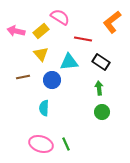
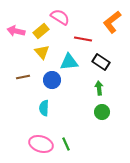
yellow triangle: moved 1 px right, 2 px up
